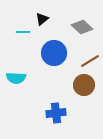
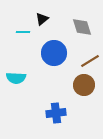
gray diamond: rotated 30 degrees clockwise
